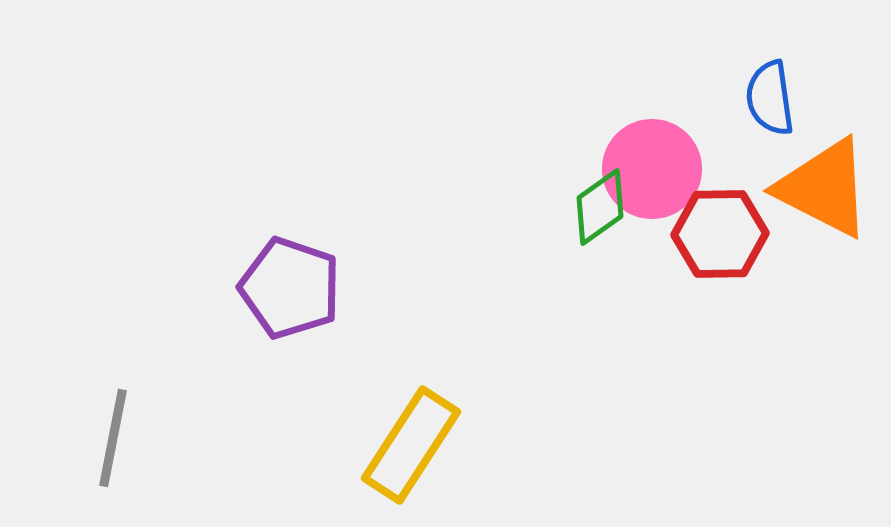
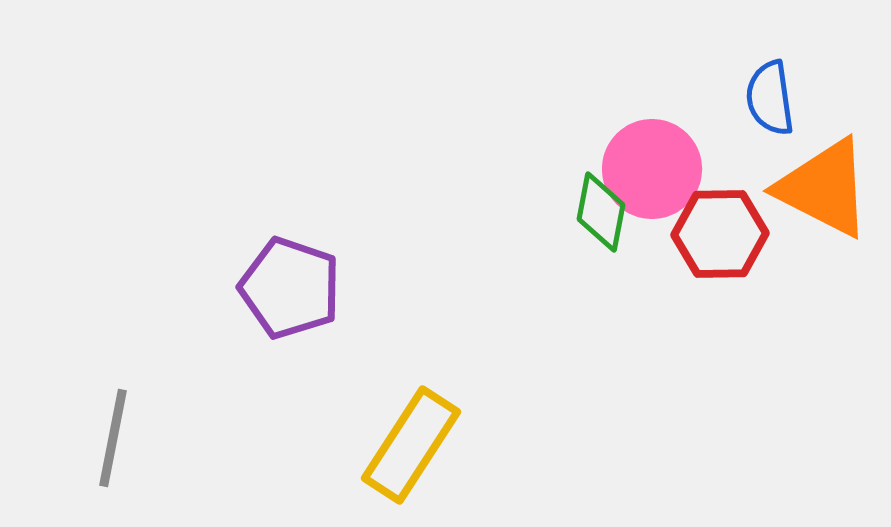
green diamond: moved 1 px right, 5 px down; rotated 44 degrees counterclockwise
